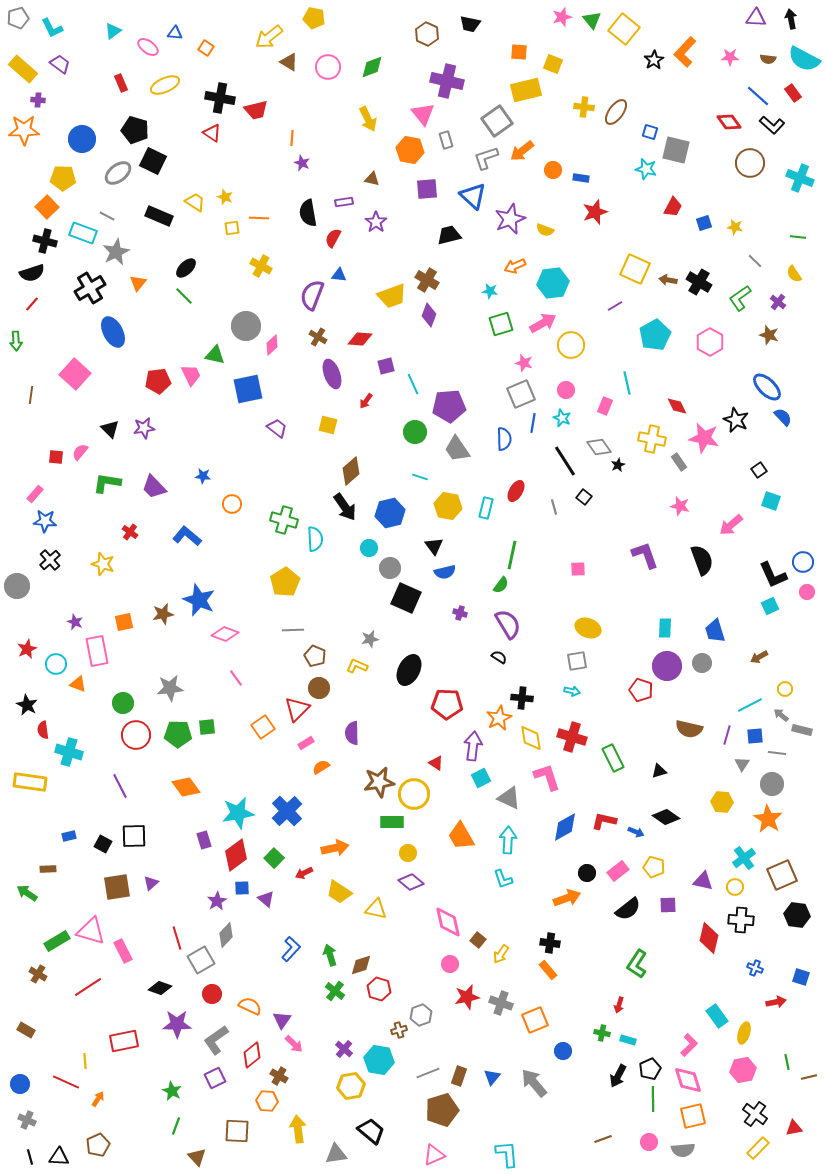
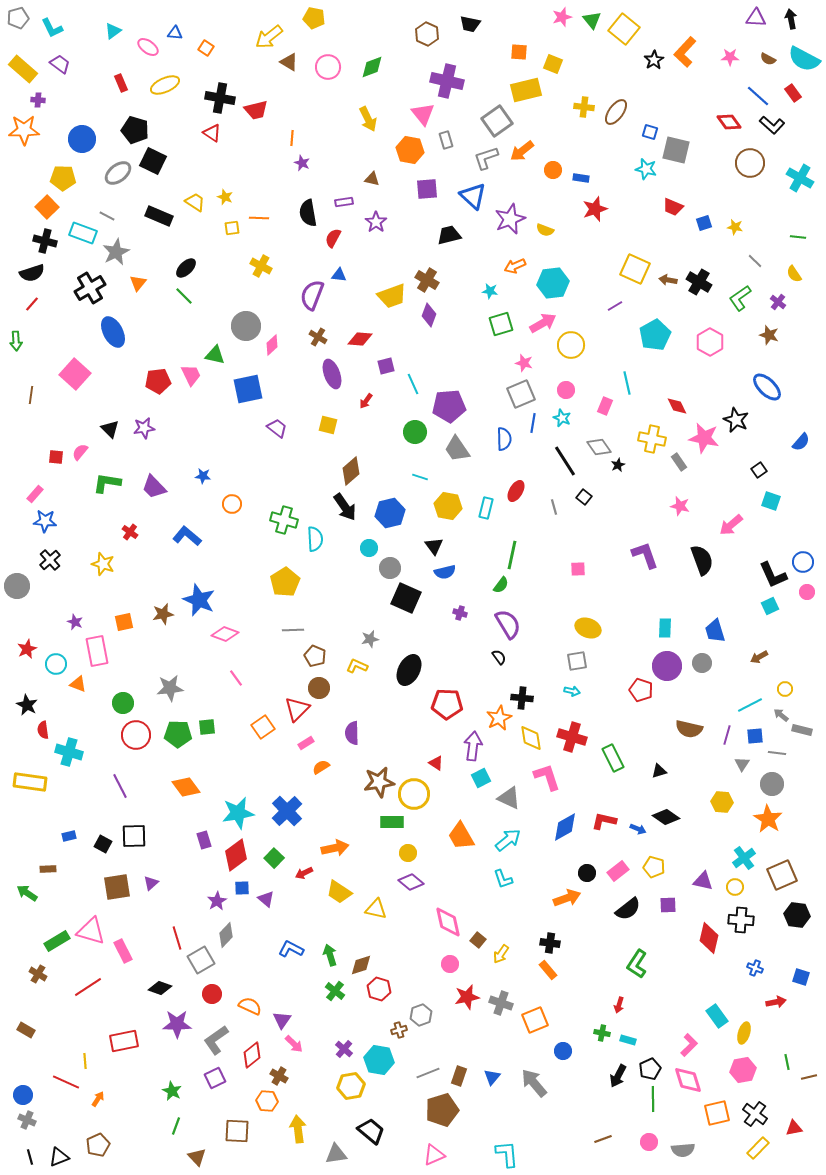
brown semicircle at (768, 59): rotated 21 degrees clockwise
cyan cross at (800, 178): rotated 8 degrees clockwise
red trapezoid at (673, 207): rotated 85 degrees clockwise
red star at (595, 212): moved 3 px up
blue semicircle at (783, 417): moved 18 px right, 25 px down; rotated 84 degrees clockwise
black semicircle at (499, 657): rotated 21 degrees clockwise
blue arrow at (636, 832): moved 2 px right, 3 px up
cyan arrow at (508, 840): rotated 48 degrees clockwise
blue L-shape at (291, 949): rotated 105 degrees counterclockwise
blue circle at (20, 1084): moved 3 px right, 11 px down
orange square at (693, 1116): moved 24 px right, 3 px up
black triangle at (59, 1157): rotated 25 degrees counterclockwise
